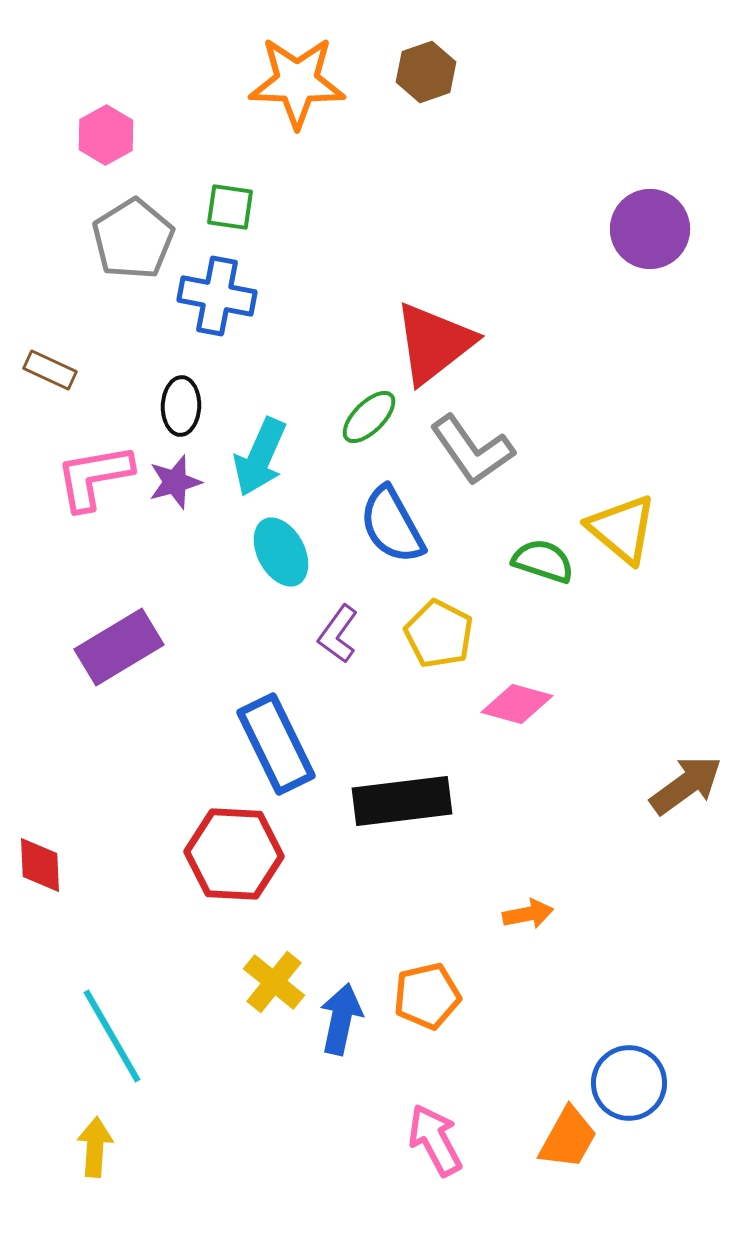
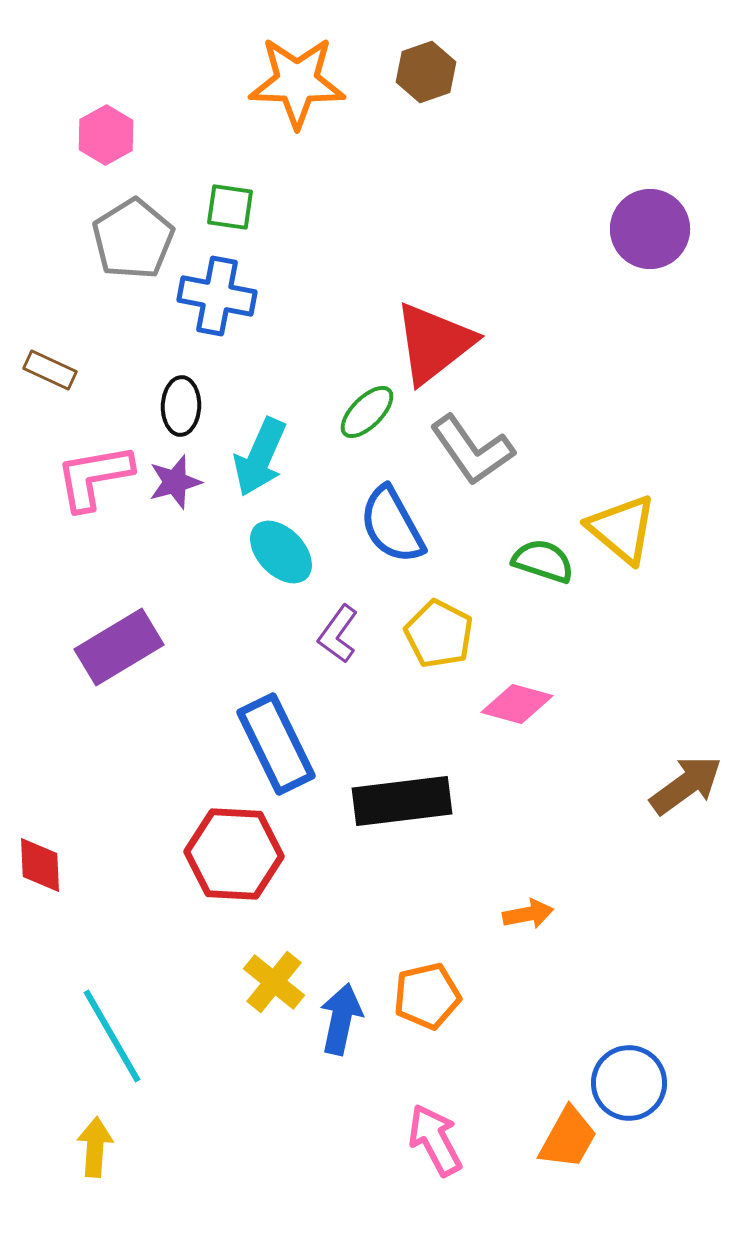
green ellipse: moved 2 px left, 5 px up
cyan ellipse: rotated 16 degrees counterclockwise
